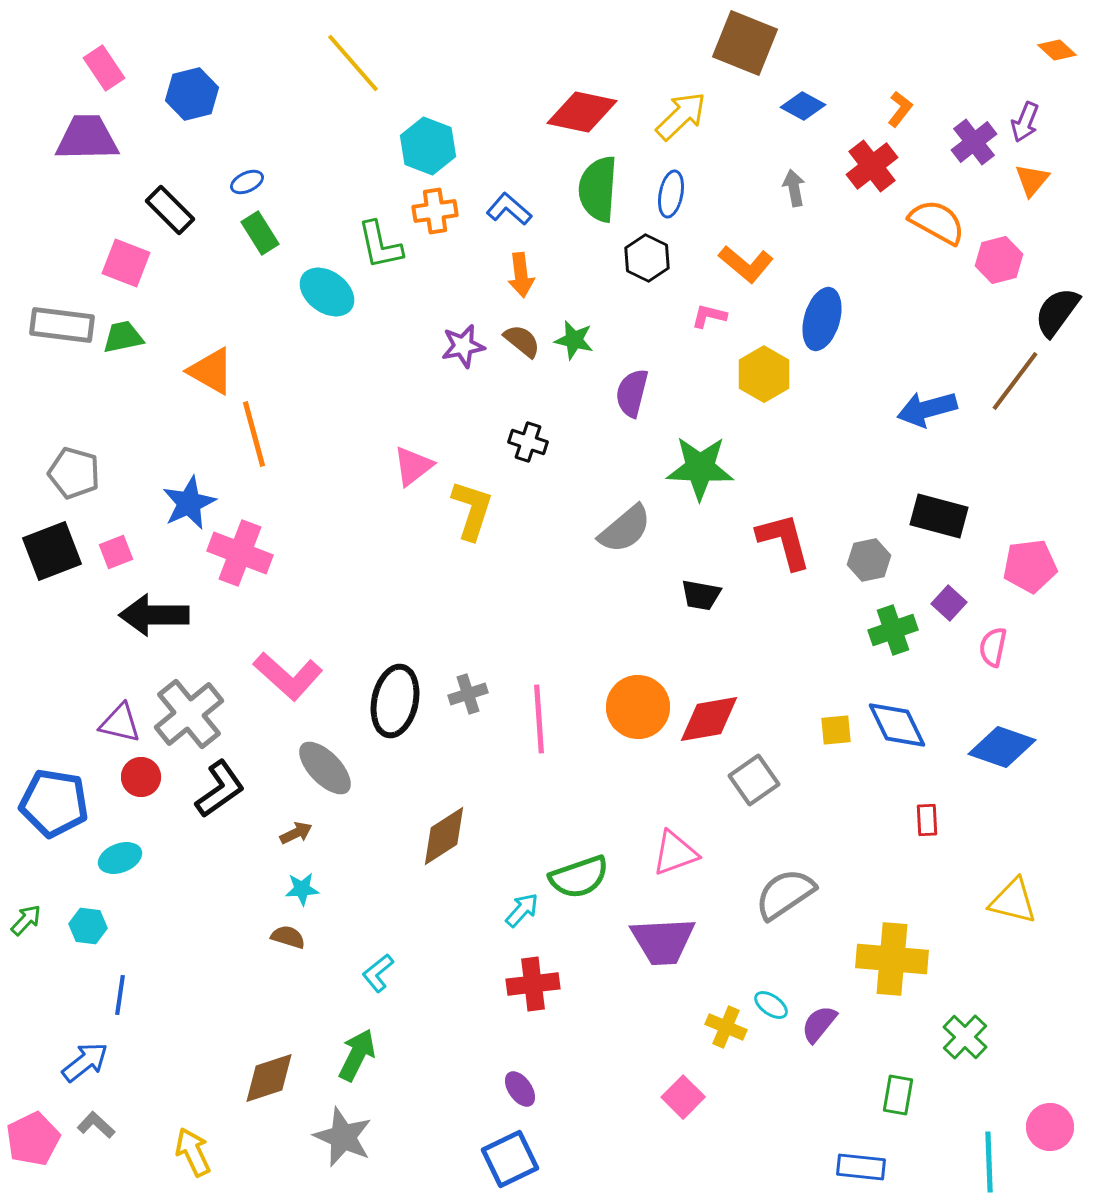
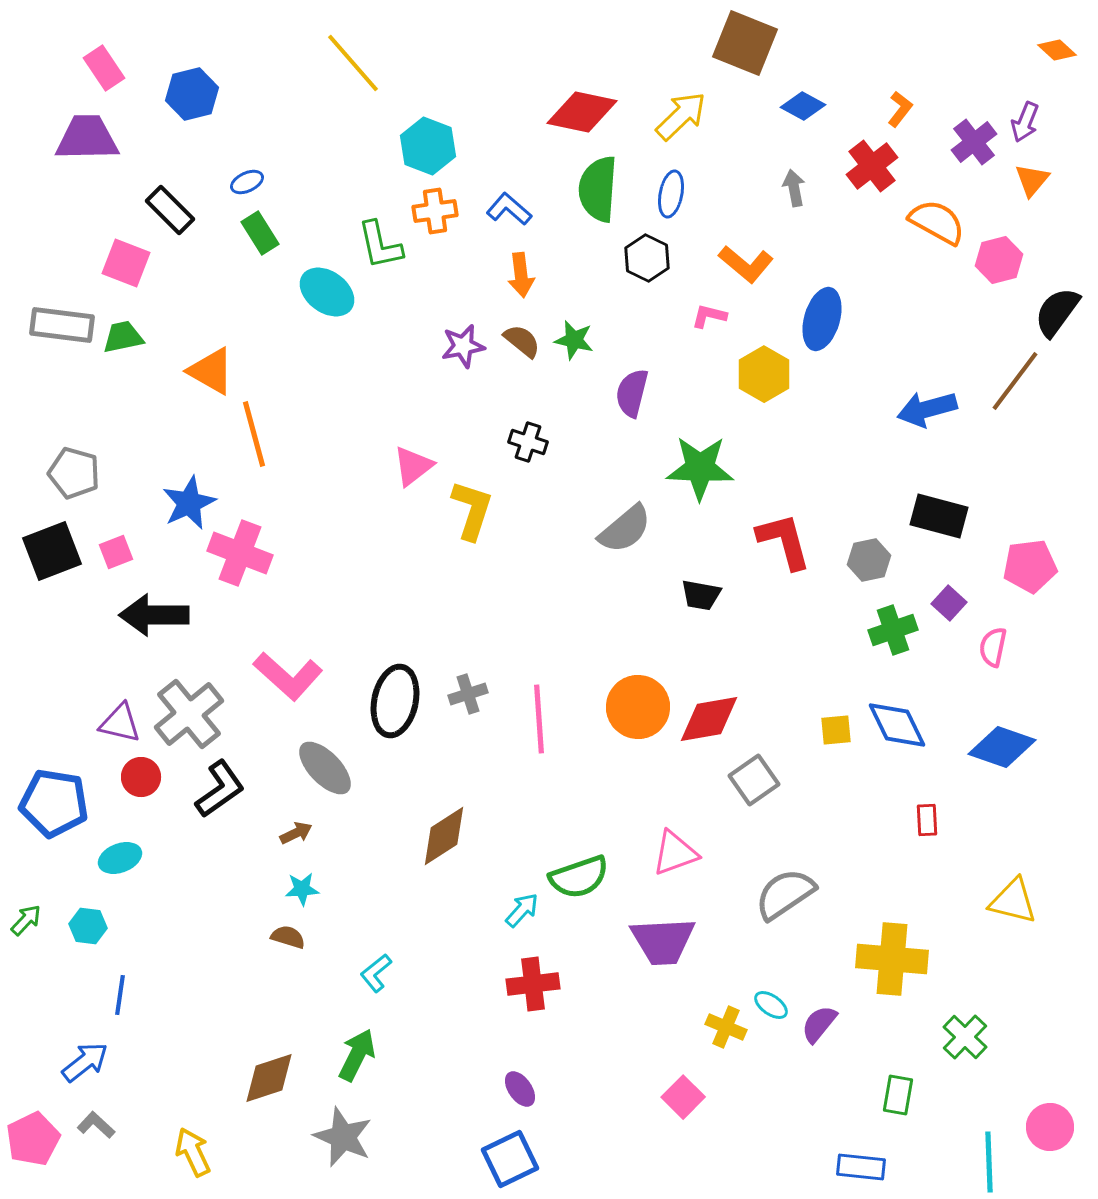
cyan L-shape at (378, 973): moved 2 px left
